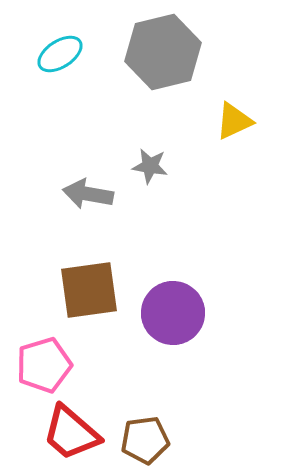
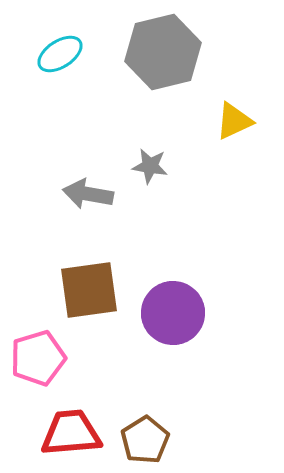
pink pentagon: moved 6 px left, 7 px up
red trapezoid: rotated 134 degrees clockwise
brown pentagon: rotated 24 degrees counterclockwise
